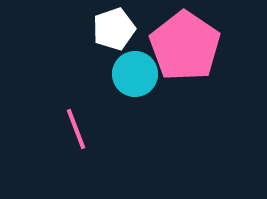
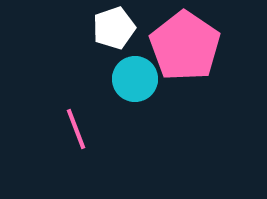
white pentagon: moved 1 px up
cyan circle: moved 5 px down
